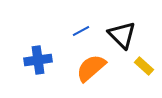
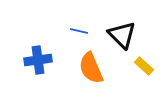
blue line: moved 2 px left; rotated 42 degrees clockwise
orange semicircle: rotated 72 degrees counterclockwise
